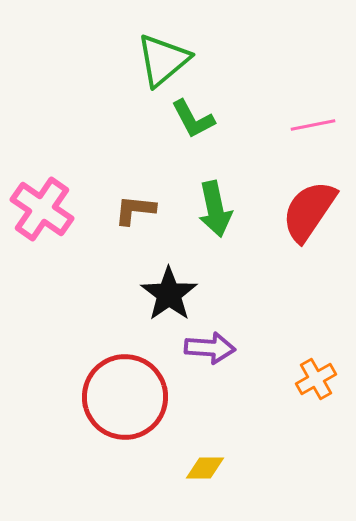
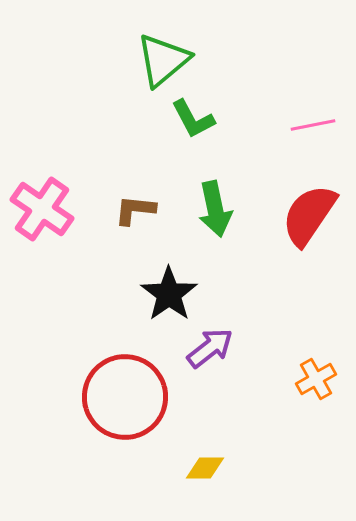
red semicircle: moved 4 px down
purple arrow: rotated 42 degrees counterclockwise
